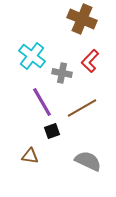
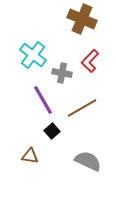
cyan cross: moved 1 px right, 1 px up
purple line: moved 1 px right, 2 px up
black square: rotated 21 degrees counterclockwise
